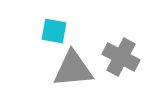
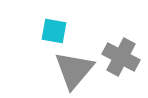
gray triangle: moved 1 px right, 1 px down; rotated 45 degrees counterclockwise
